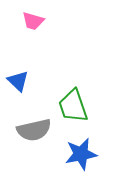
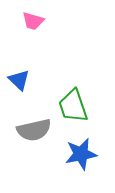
blue triangle: moved 1 px right, 1 px up
